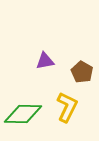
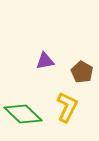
green diamond: rotated 42 degrees clockwise
